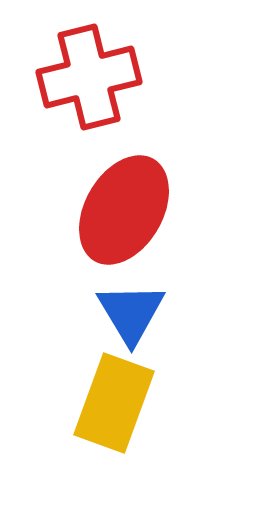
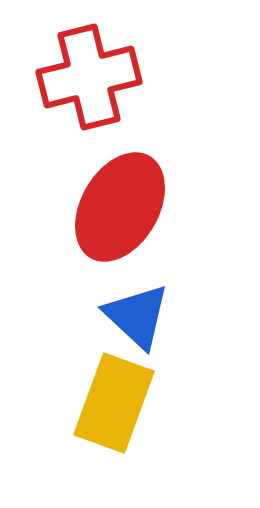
red ellipse: moved 4 px left, 3 px up
blue triangle: moved 6 px right, 3 px down; rotated 16 degrees counterclockwise
